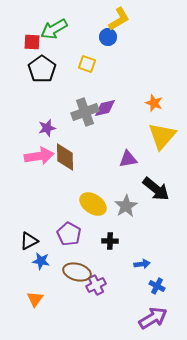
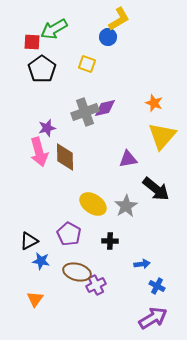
pink arrow: moved 4 px up; rotated 84 degrees clockwise
